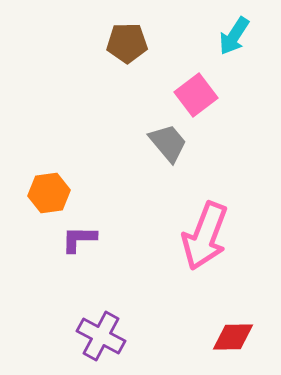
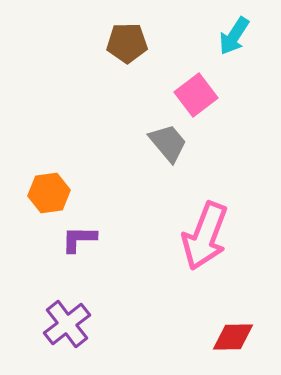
purple cross: moved 34 px left, 12 px up; rotated 24 degrees clockwise
